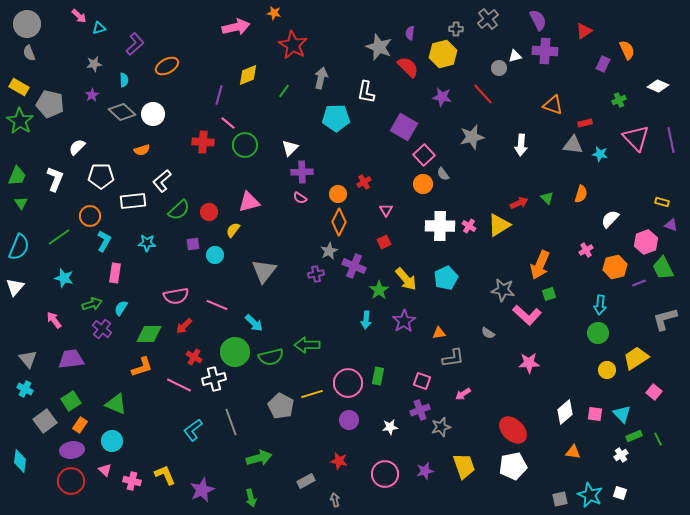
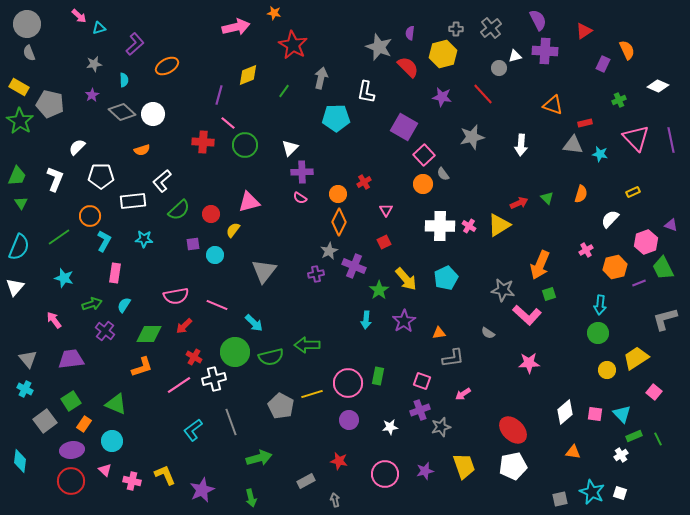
gray cross at (488, 19): moved 3 px right, 9 px down
yellow rectangle at (662, 202): moved 29 px left, 10 px up; rotated 40 degrees counterclockwise
red circle at (209, 212): moved 2 px right, 2 px down
cyan star at (147, 243): moved 3 px left, 4 px up
cyan semicircle at (121, 308): moved 3 px right, 3 px up
purple cross at (102, 329): moved 3 px right, 2 px down
pink line at (179, 385): rotated 60 degrees counterclockwise
orange rectangle at (80, 425): moved 4 px right, 1 px up
cyan star at (590, 495): moved 2 px right, 3 px up
